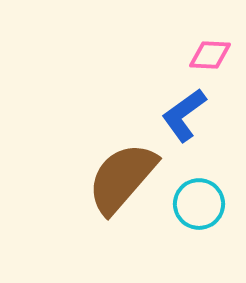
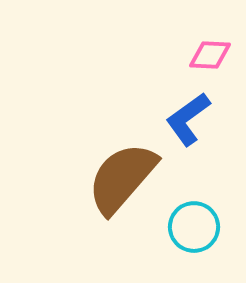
blue L-shape: moved 4 px right, 4 px down
cyan circle: moved 5 px left, 23 px down
